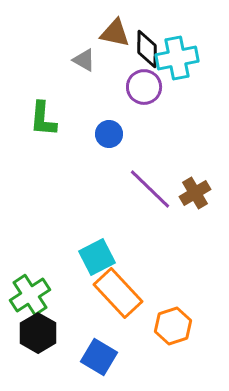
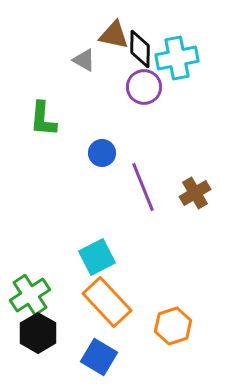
brown triangle: moved 1 px left, 2 px down
black diamond: moved 7 px left
blue circle: moved 7 px left, 19 px down
purple line: moved 7 px left, 2 px up; rotated 24 degrees clockwise
orange rectangle: moved 11 px left, 9 px down
